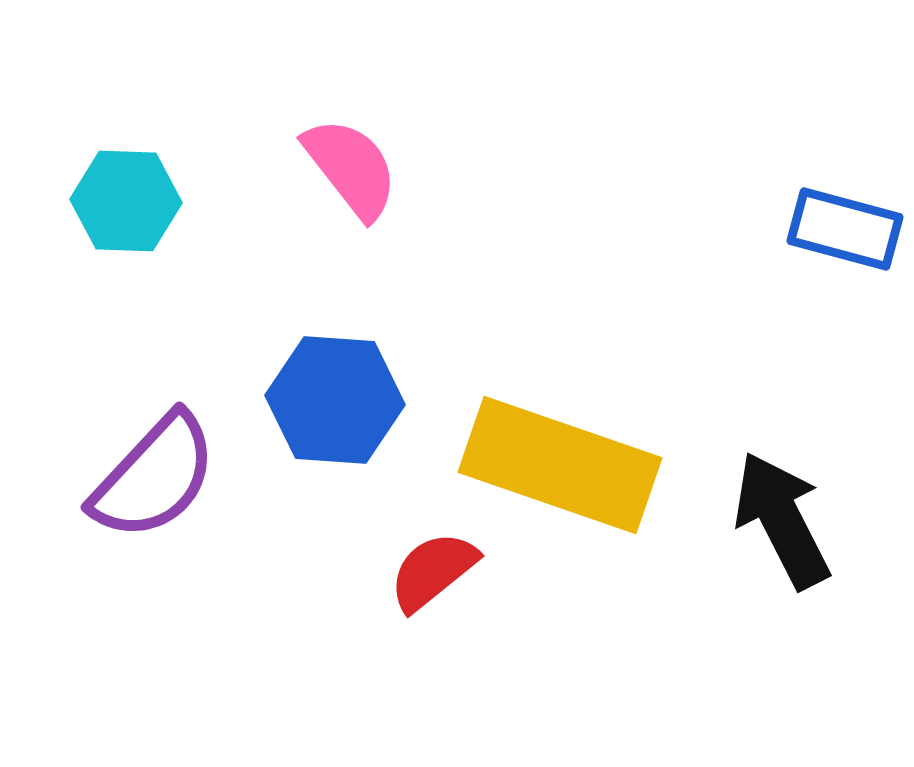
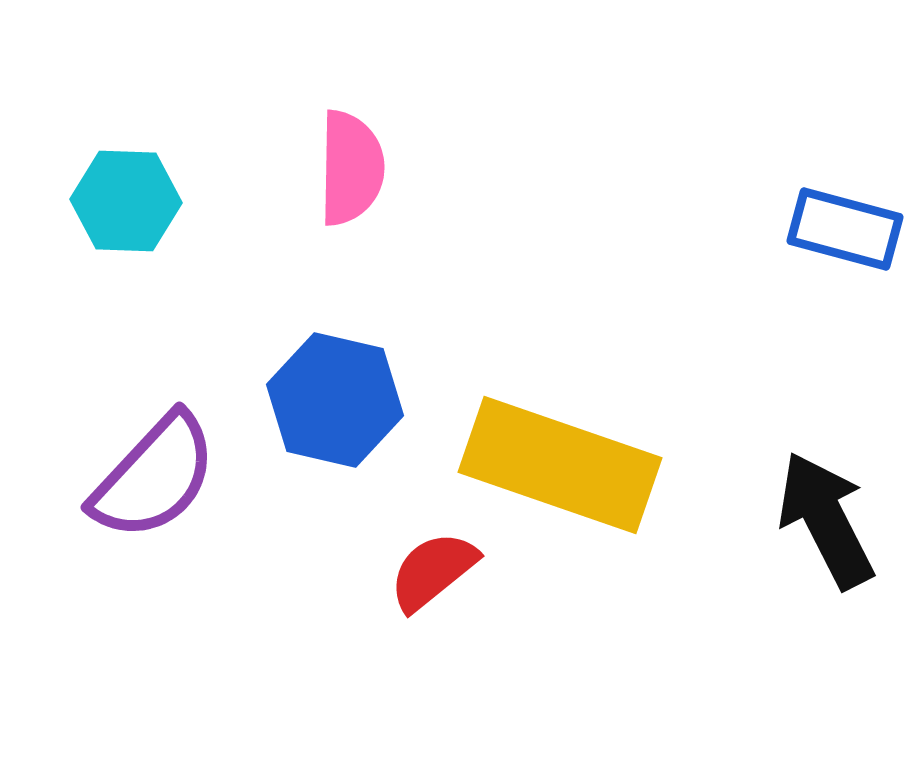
pink semicircle: rotated 39 degrees clockwise
blue hexagon: rotated 9 degrees clockwise
black arrow: moved 44 px right
